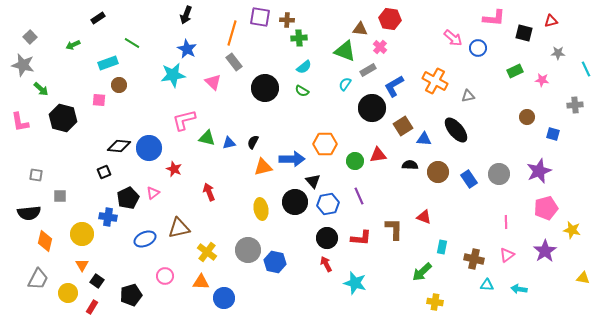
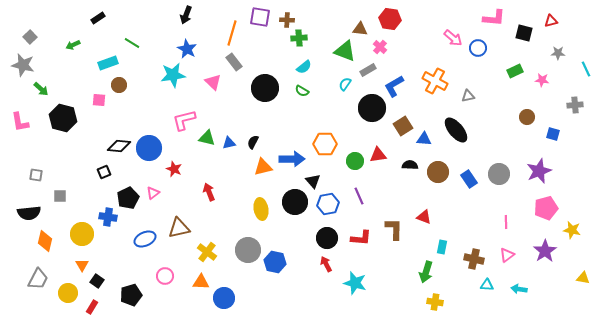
green arrow at (422, 272): moved 4 px right; rotated 30 degrees counterclockwise
